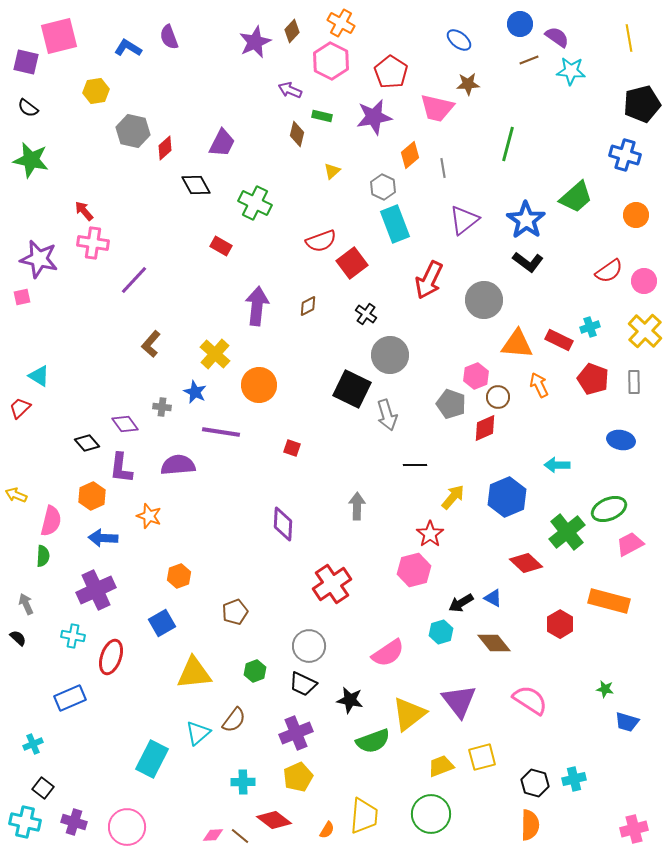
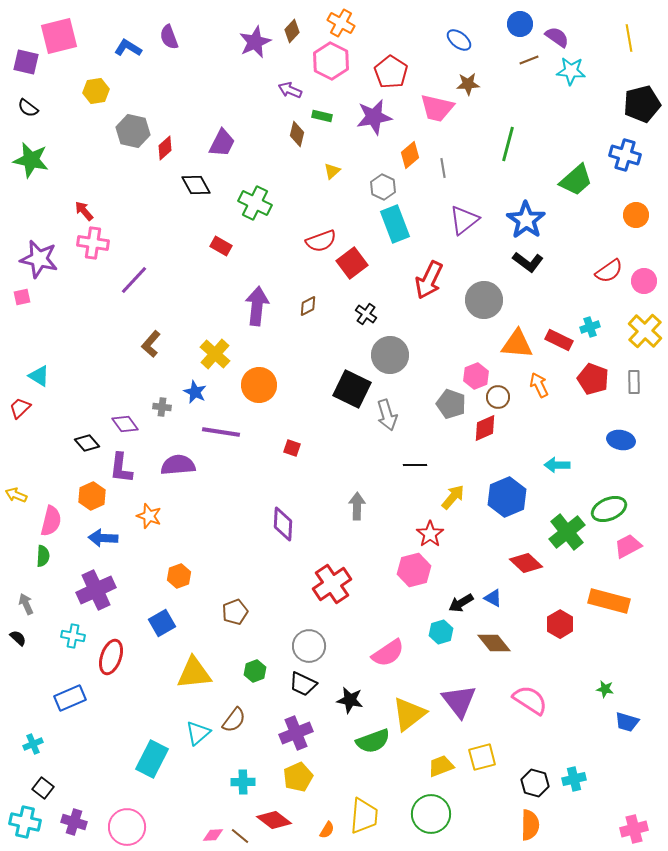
green trapezoid at (576, 197): moved 17 px up
pink trapezoid at (630, 544): moved 2 px left, 2 px down
